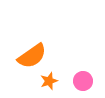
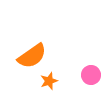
pink circle: moved 8 px right, 6 px up
